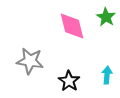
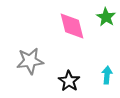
gray star: rotated 16 degrees counterclockwise
